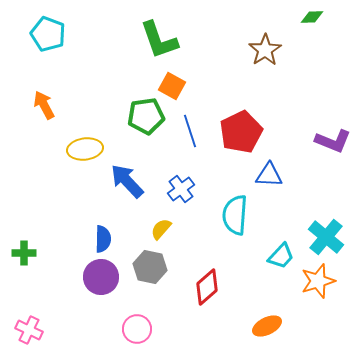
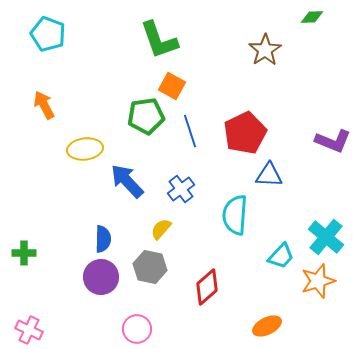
red pentagon: moved 4 px right, 1 px down
